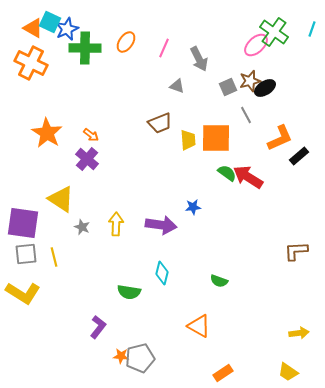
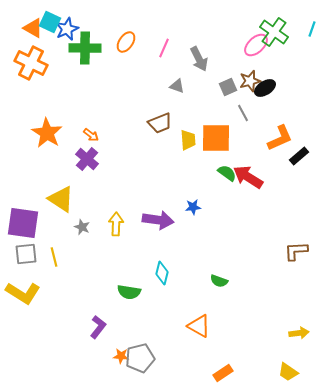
gray line at (246, 115): moved 3 px left, 2 px up
purple arrow at (161, 225): moved 3 px left, 5 px up
